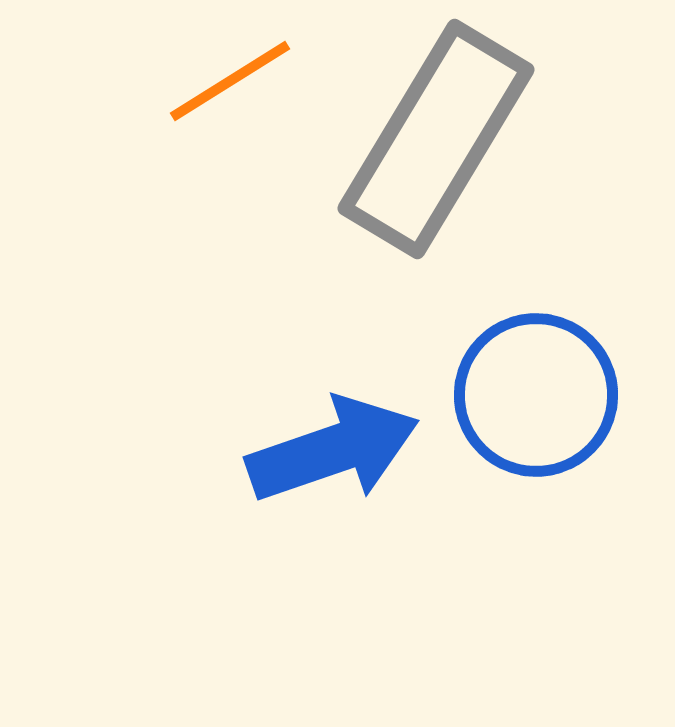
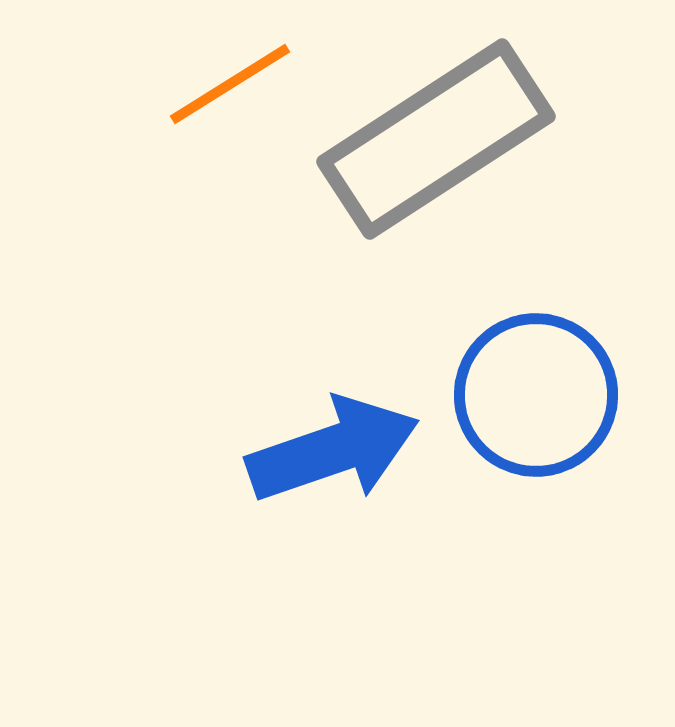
orange line: moved 3 px down
gray rectangle: rotated 26 degrees clockwise
